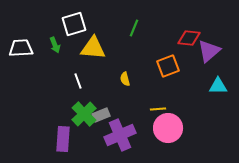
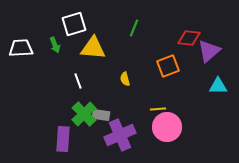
gray rectangle: rotated 30 degrees clockwise
pink circle: moved 1 px left, 1 px up
